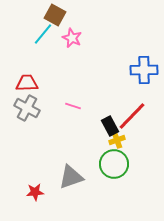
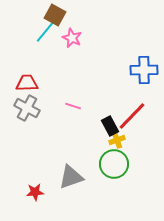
cyan line: moved 2 px right, 2 px up
